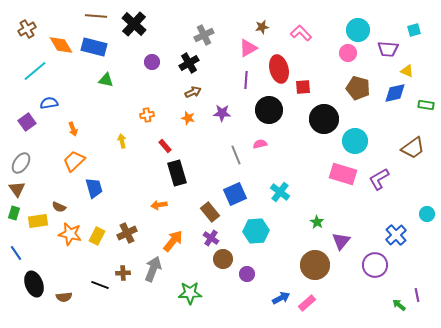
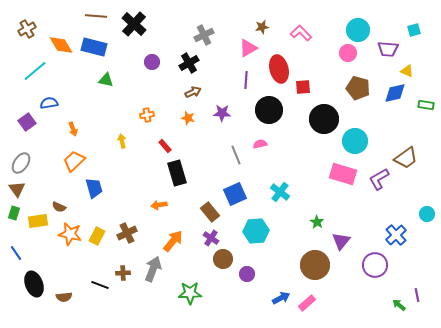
brown trapezoid at (413, 148): moved 7 px left, 10 px down
